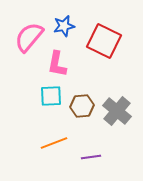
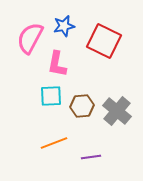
pink semicircle: moved 1 px right, 1 px down; rotated 12 degrees counterclockwise
